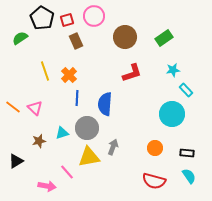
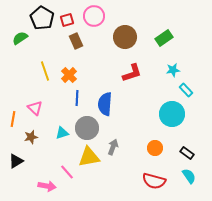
orange line: moved 12 px down; rotated 63 degrees clockwise
brown star: moved 8 px left, 4 px up
black rectangle: rotated 32 degrees clockwise
